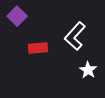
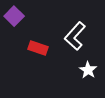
purple square: moved 3 px left
red rectangle: rotated 24 degrees clockwise
